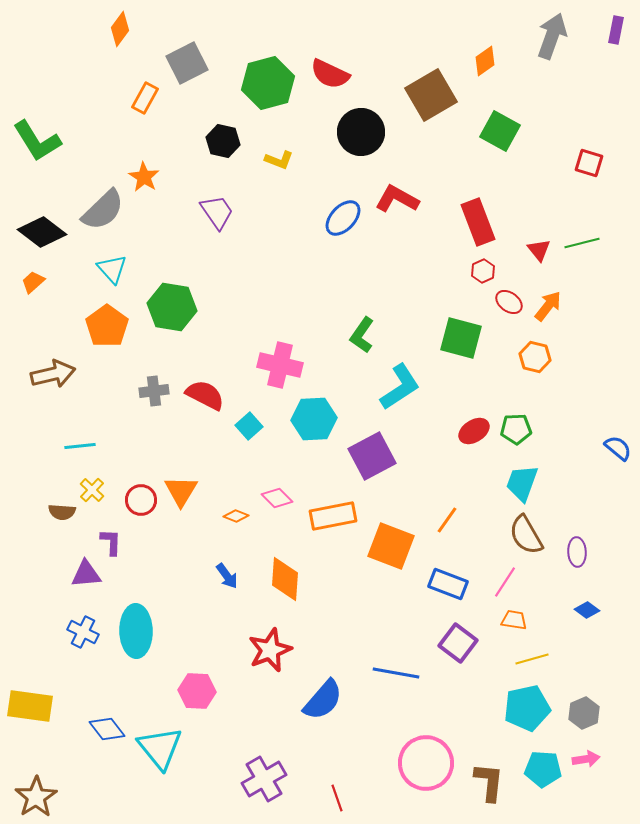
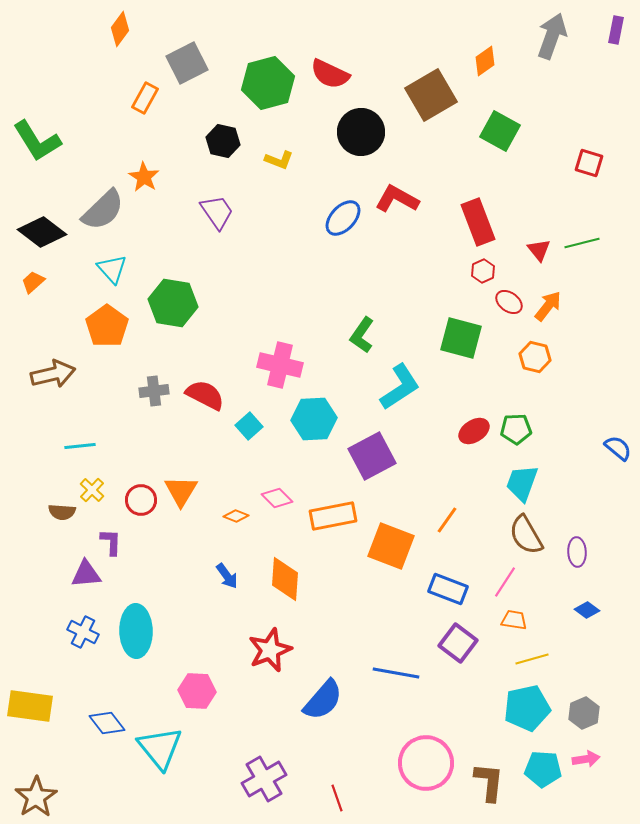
green hexagon at (172, 307): moved 1 px right, 4 px up
blue rectangle at (448, 584): moved 5 px down
blue diamond at (107, 729): moved 6 px up
